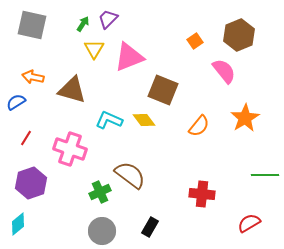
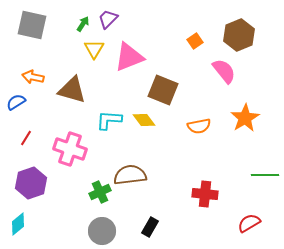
cyan L-shape: rotated 20 degrees counterclockwise
orange semicircle: rotated 40 degrees clockwise
brown semicircle: rotated 44 degrees counterclockwise
red cross: moved 3 px right
